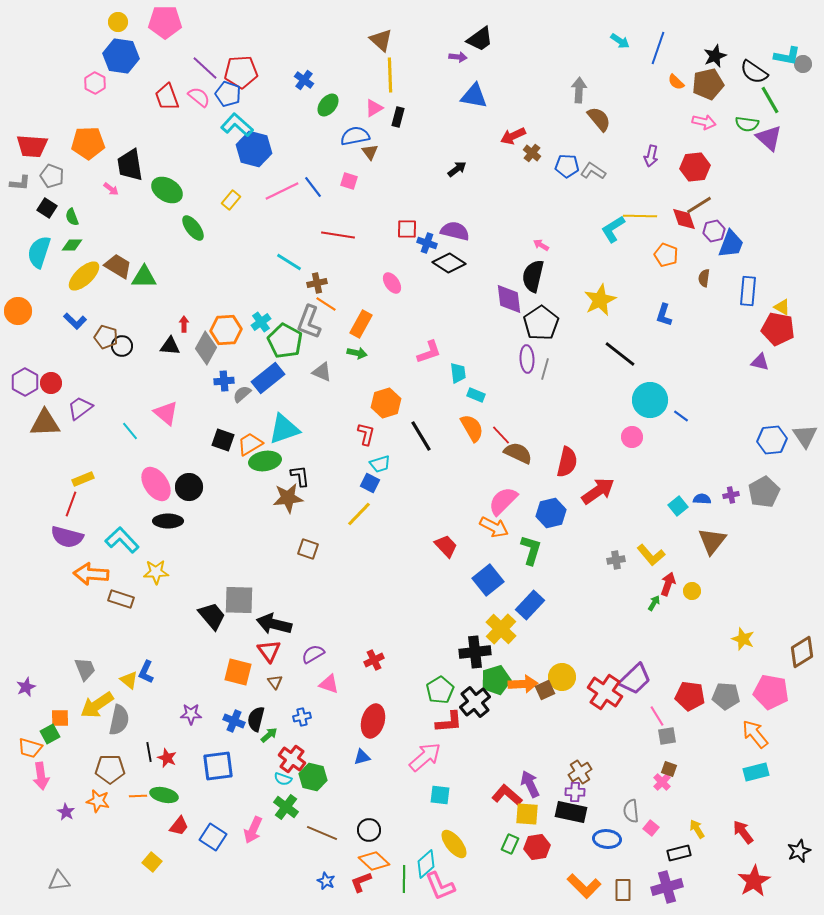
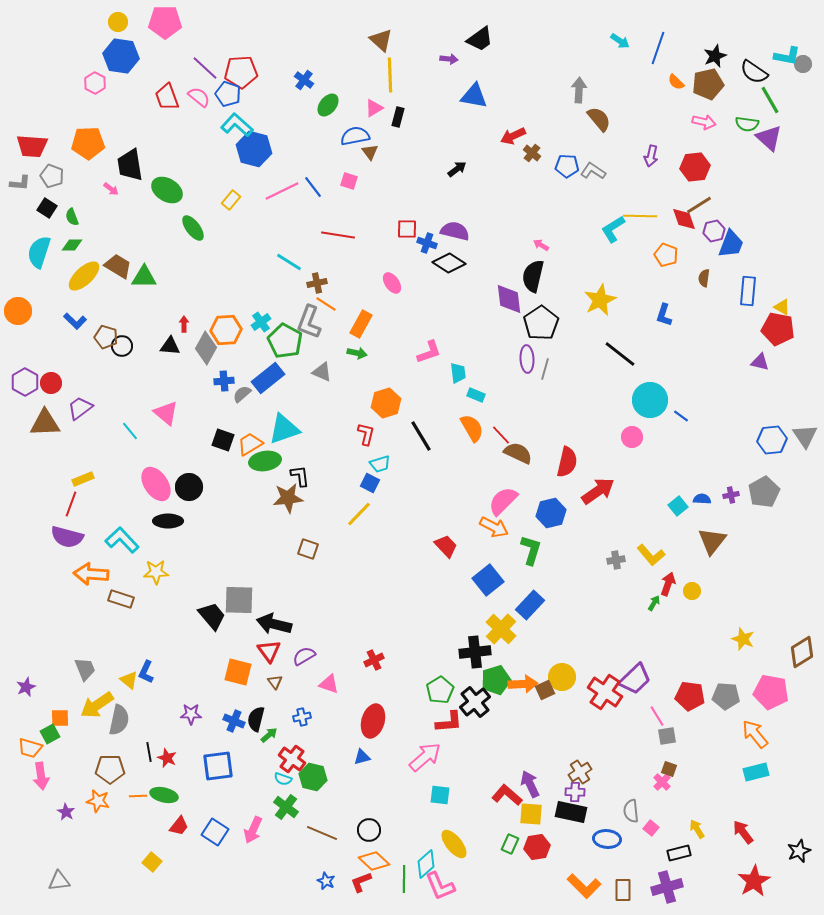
purple arrow at (458, 57): moved 9 px left, 2 px down
purple semicircle at (313, 654): moved 9 px left, 2 px down
yellow square at (527, 814): moved 4 px right
blue square at (213, 837): moved 2 px right, 5 px up
